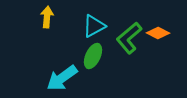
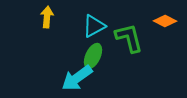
orange diamond: moved 7 px right, 12 px up
green L-shape: rotated 116 degrees clockwise
cyan arrow: moved 15 px right
